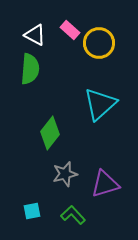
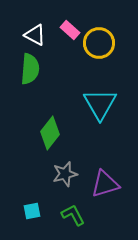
cyan triangle: rotated 18 degrees counterclockwise
green L-shape: rotated 15 degrees clockwise
